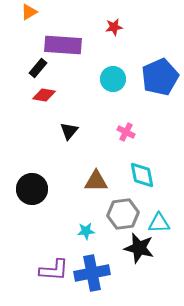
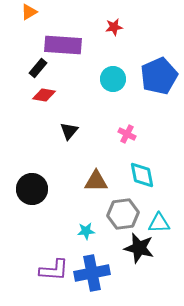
blue pentagon: moved 1 px left, 1 px up
pink cross: moved 1 px right, 2 px down
